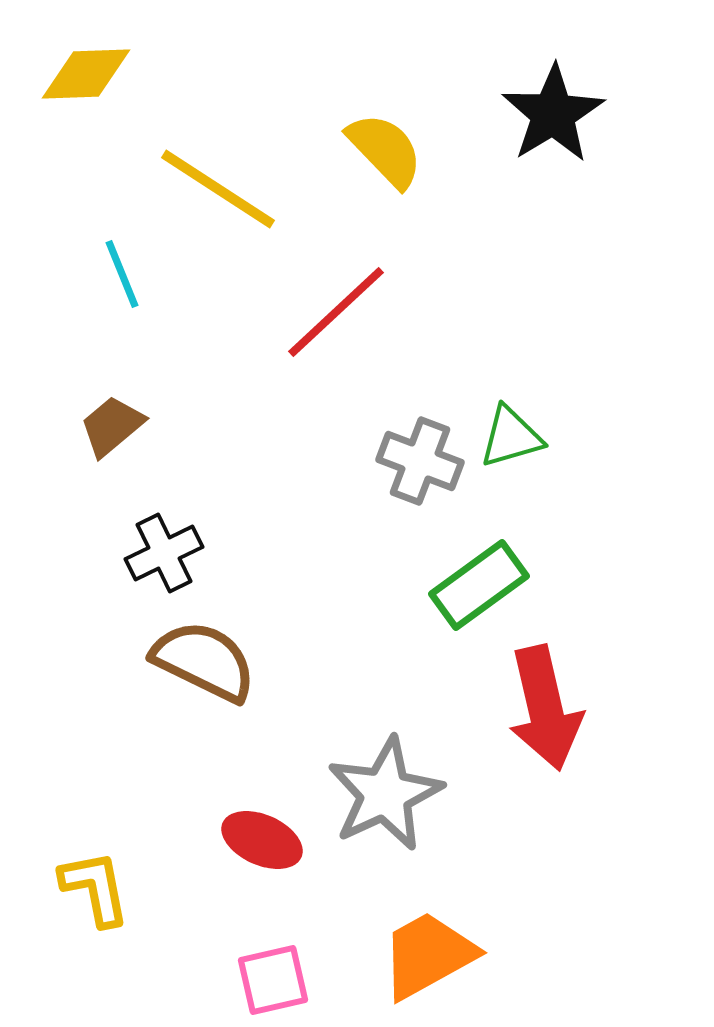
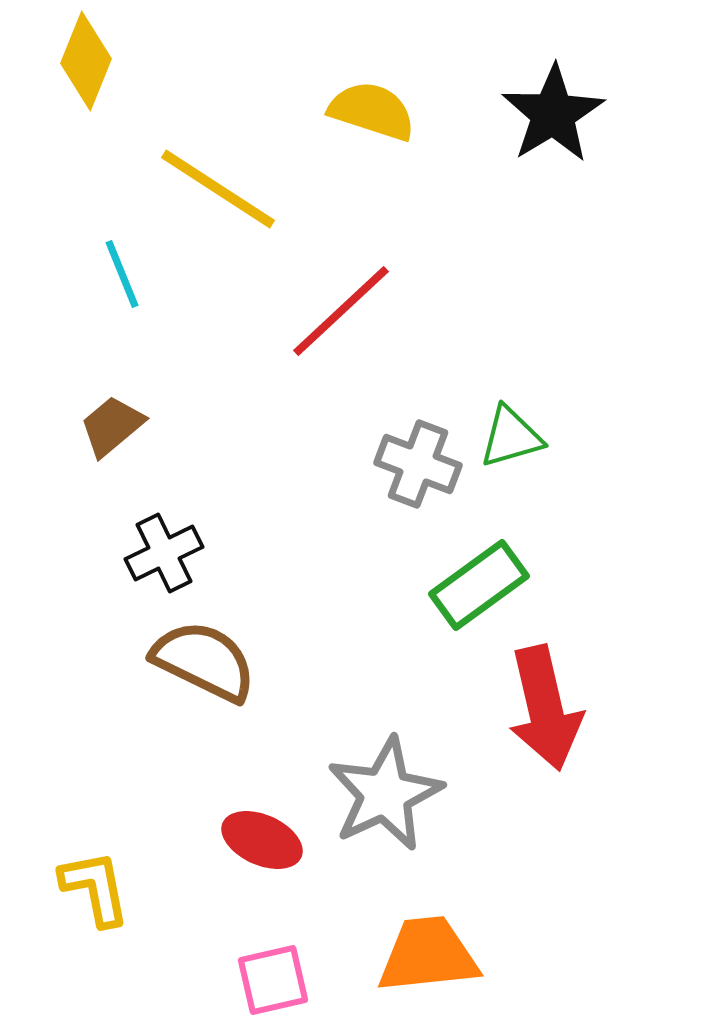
yellow diamond: moved 13 px up; rotated 66 degrees counterclockwise
yellow semicircle: moved 13 px left, 39 px up; rotated 28 degrees counterclockwise
red line: moved 5 px right, 1 px up
gray cross: moved 2 px left, 3 px down
orange trapezoid: rotated 23 degrees clockwise
